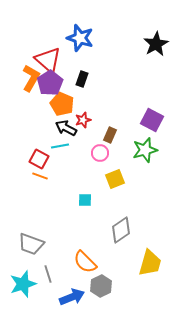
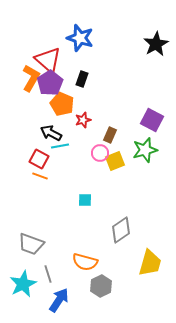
black arrow: moved 15 px left, 5 px down
yellow square: moved 18 px up
orange semicircle: rotated 30 degrees counterclockwise
cyan star: rotated 8 degrees counterclockwise
blue arrow: moved 13 px left, 3 px down; rotated 35 degrees counterclockwise
